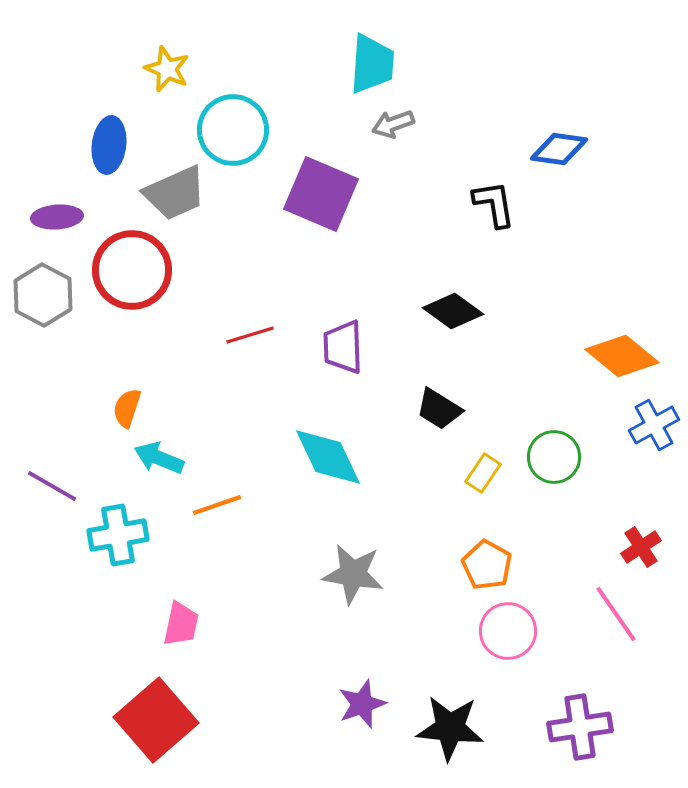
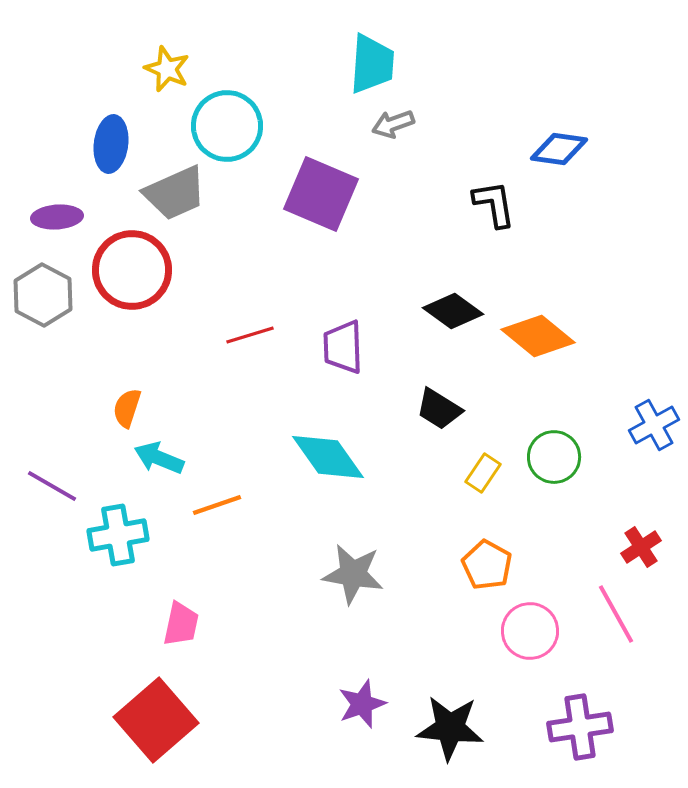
cyan circle: moved 6 px left, 4 px up
blue ellipse: moved 2 px right, 1 px up
orange diamond: moved 84 px left, 20 px up
cyan diamond: rotated 10 degrees counterclockwise
pink line: rotated 6 degrees clockwise
pink circle: moved 22 px right
